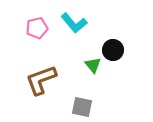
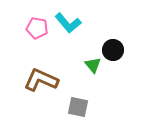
cyan L-shape: moved 6 px left
pink pentagon: rotated 25 degrees clockwise
brown L-shape: rotated 44 degrees clockwise
gray square: moved 4 px left
